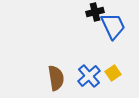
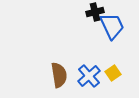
blue trapezoid: moved 1 px left
brown semicircle: moved 3 px right, 3 px up
